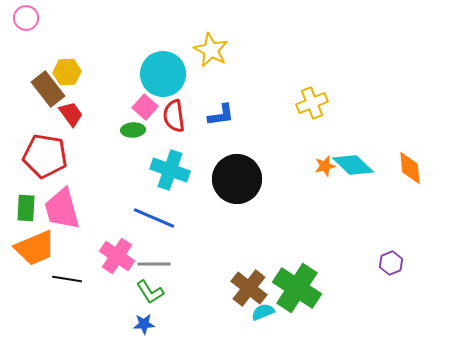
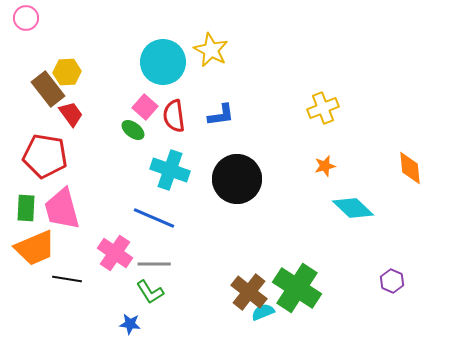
cyan circle: moved 12 px up
yellow cross: moved 11 px right, 5 px down
green ellipse: rotated 40 degrees clockwise
cyan diamond: moved 43 px down
pink cross: moved 2 px left, 3 px up
purple hexagon: moved 1 px right, 18 px down; rotated 15 degrees counterclockwise
brown cross: moved 4 px down
blue star: moved 14 px left; rotated 10 degrees clockwise
